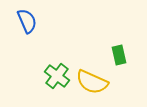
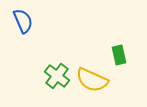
blue semicircle: moved 4 px left
yellow semicircle: moved 2 px up
